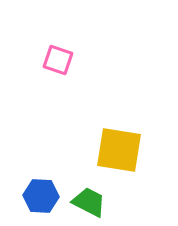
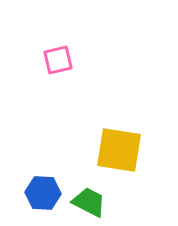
pink square: rotated 32 degrees counterclockwise
blue hexagon: moved 2 px right, 3 px up
